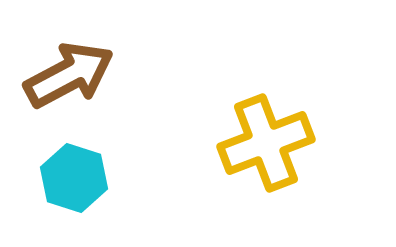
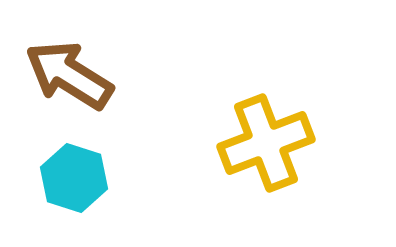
brown arrow: rotated 120 degrees counterclockwise
